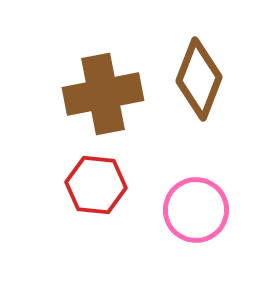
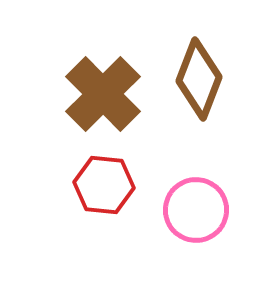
brown cross: rotated 34 degrees counterclockwise
red hexagon: moved 8 px right
